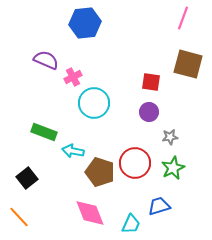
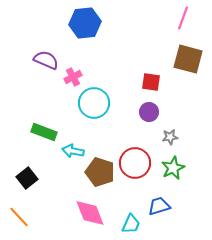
brown square: moved 5 px up
